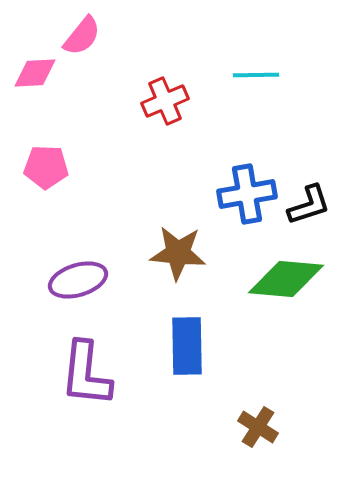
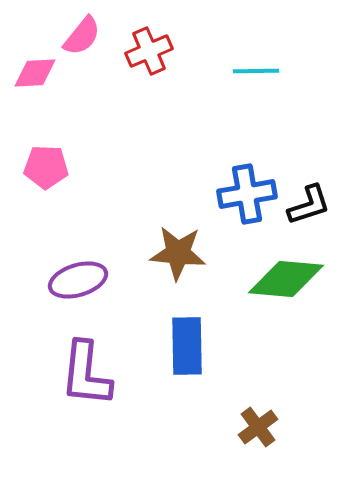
cyan line: moved 4 px up
red cross: moved 16 px left, 50 px up
brown cross: rotated 21 degrees clockwise
